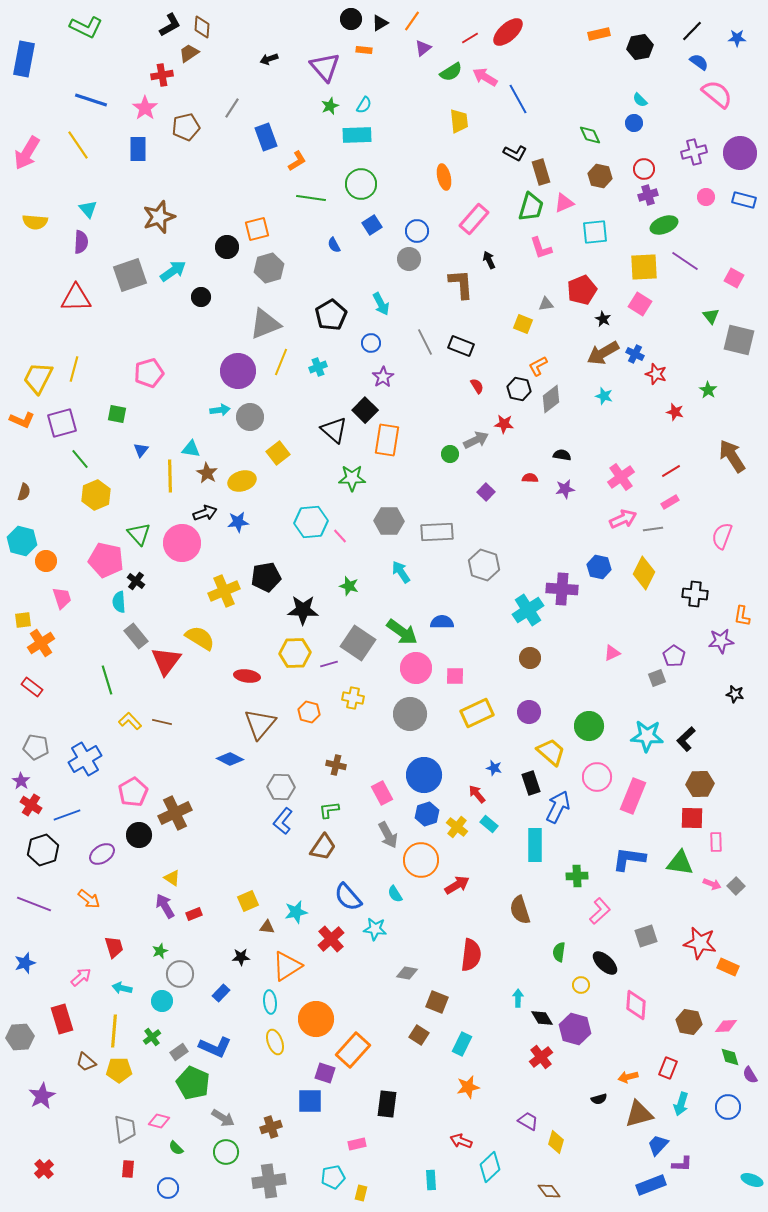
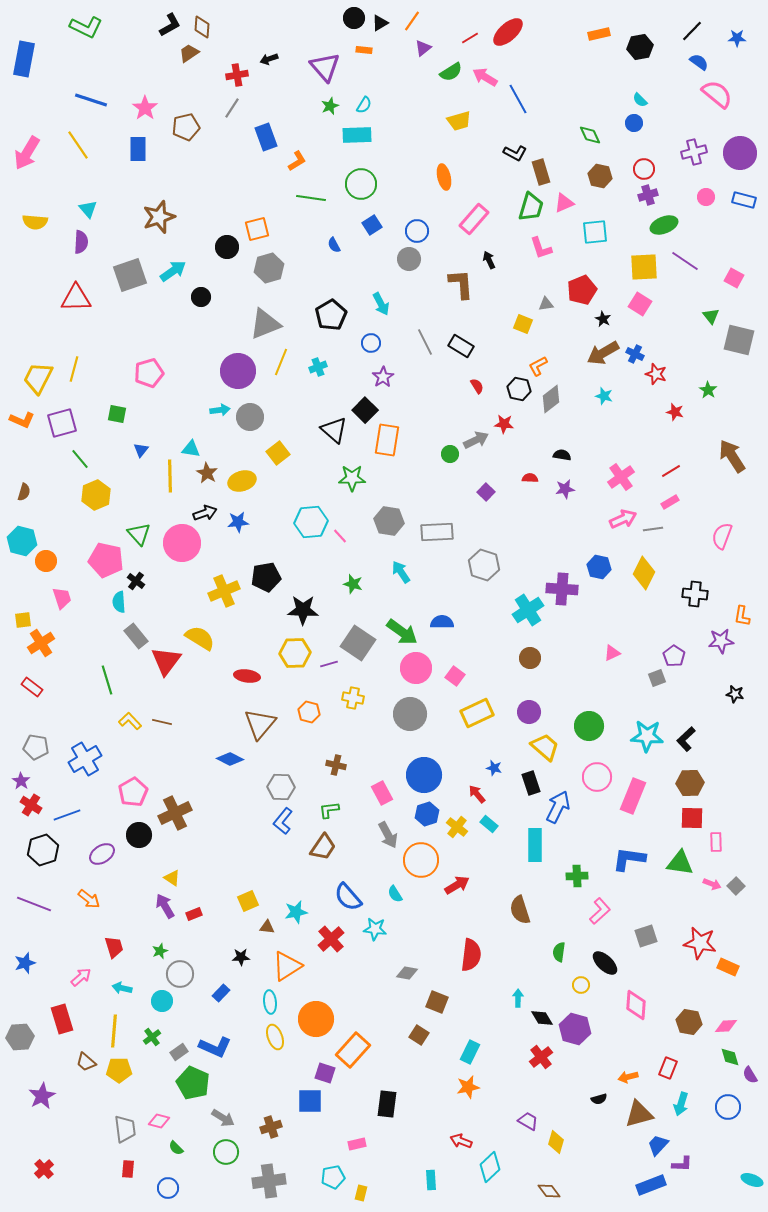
black circle at (351, 19): moved 3 px right, 1 px up
red cross at (162, 75): moved 75 px right
yellow trapezoid at (459, 121): rotated 80 degrees clockwise
black rectangle at (461, 346): rotated 10 degrees clockwise
gray hexagon at (389, 521): rotated 8 degrees clockwise
green star at (349, 586): moved 4 px right, 2 px up
pink square at (455, 676): rotated 36 degrees clockwise
yellow trapezoid at (551, 752): moved 6 px left, 5 px up
brown hexagon at (700, 784): moved 10 px left, 1 px up
yellow ellipse at (275, 1042): moved 5 px up
cyan rectangle at (462, 1044): moved 8 px right, 8 px down
